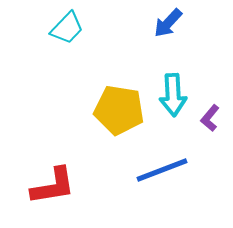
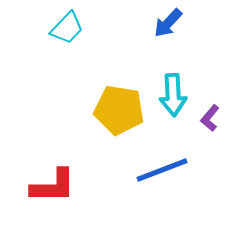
red L-shape: rotated 9 degrees clockwise
